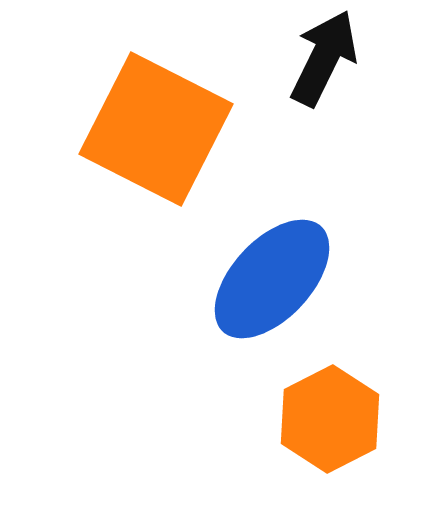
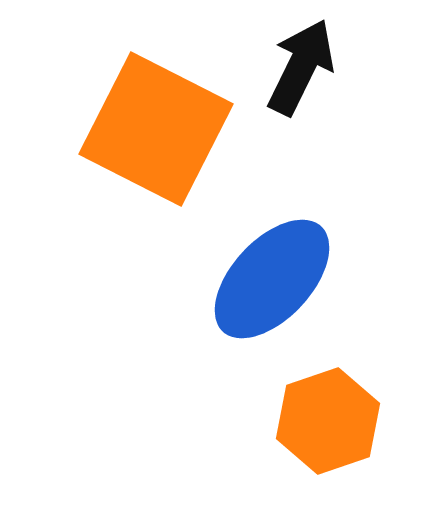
black arrow: moved 23 px left, 9 px down
orange hexagon: moved 2 px left, 2 px down; rotated 8 degrees clockwise
